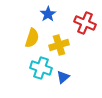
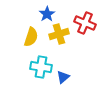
blue star: moved 1 px left
yellow semicircle: moved 1 px left, 1 px up
yellow cross: moved 11 px up
cyan cross: moved 1 px up; rotated 10 degrees counterclockwise
